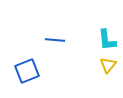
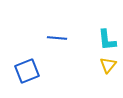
blue line: moved 2 px right, 2 px up
